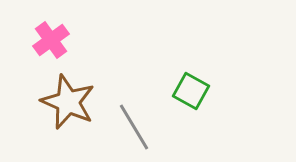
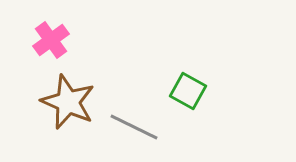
green square: moved 3 px left
gray line: rotated 33 degrees counterclockwise
